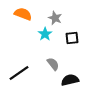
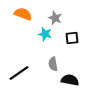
cyan star: rotated 24 degrees counterclockwise
gray semicircle: rotated 152 degrees counterclockwise
black semicircle: rotated 24 degrees clockwise
